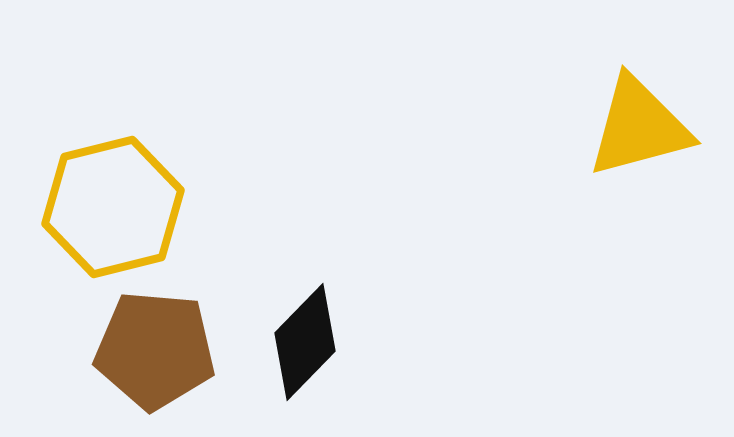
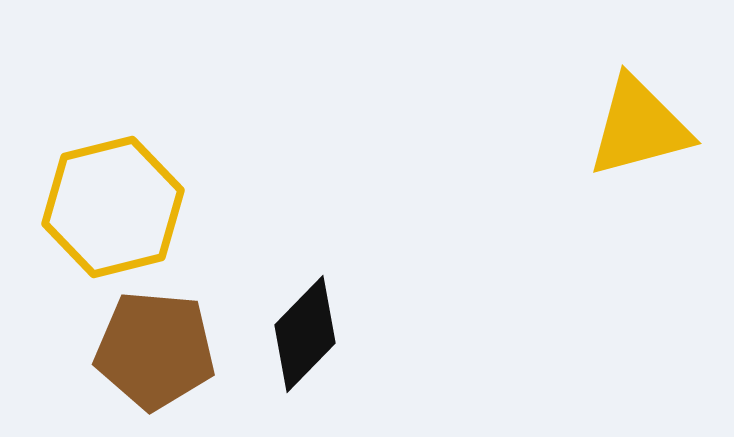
black diamond: moved 8 px up
